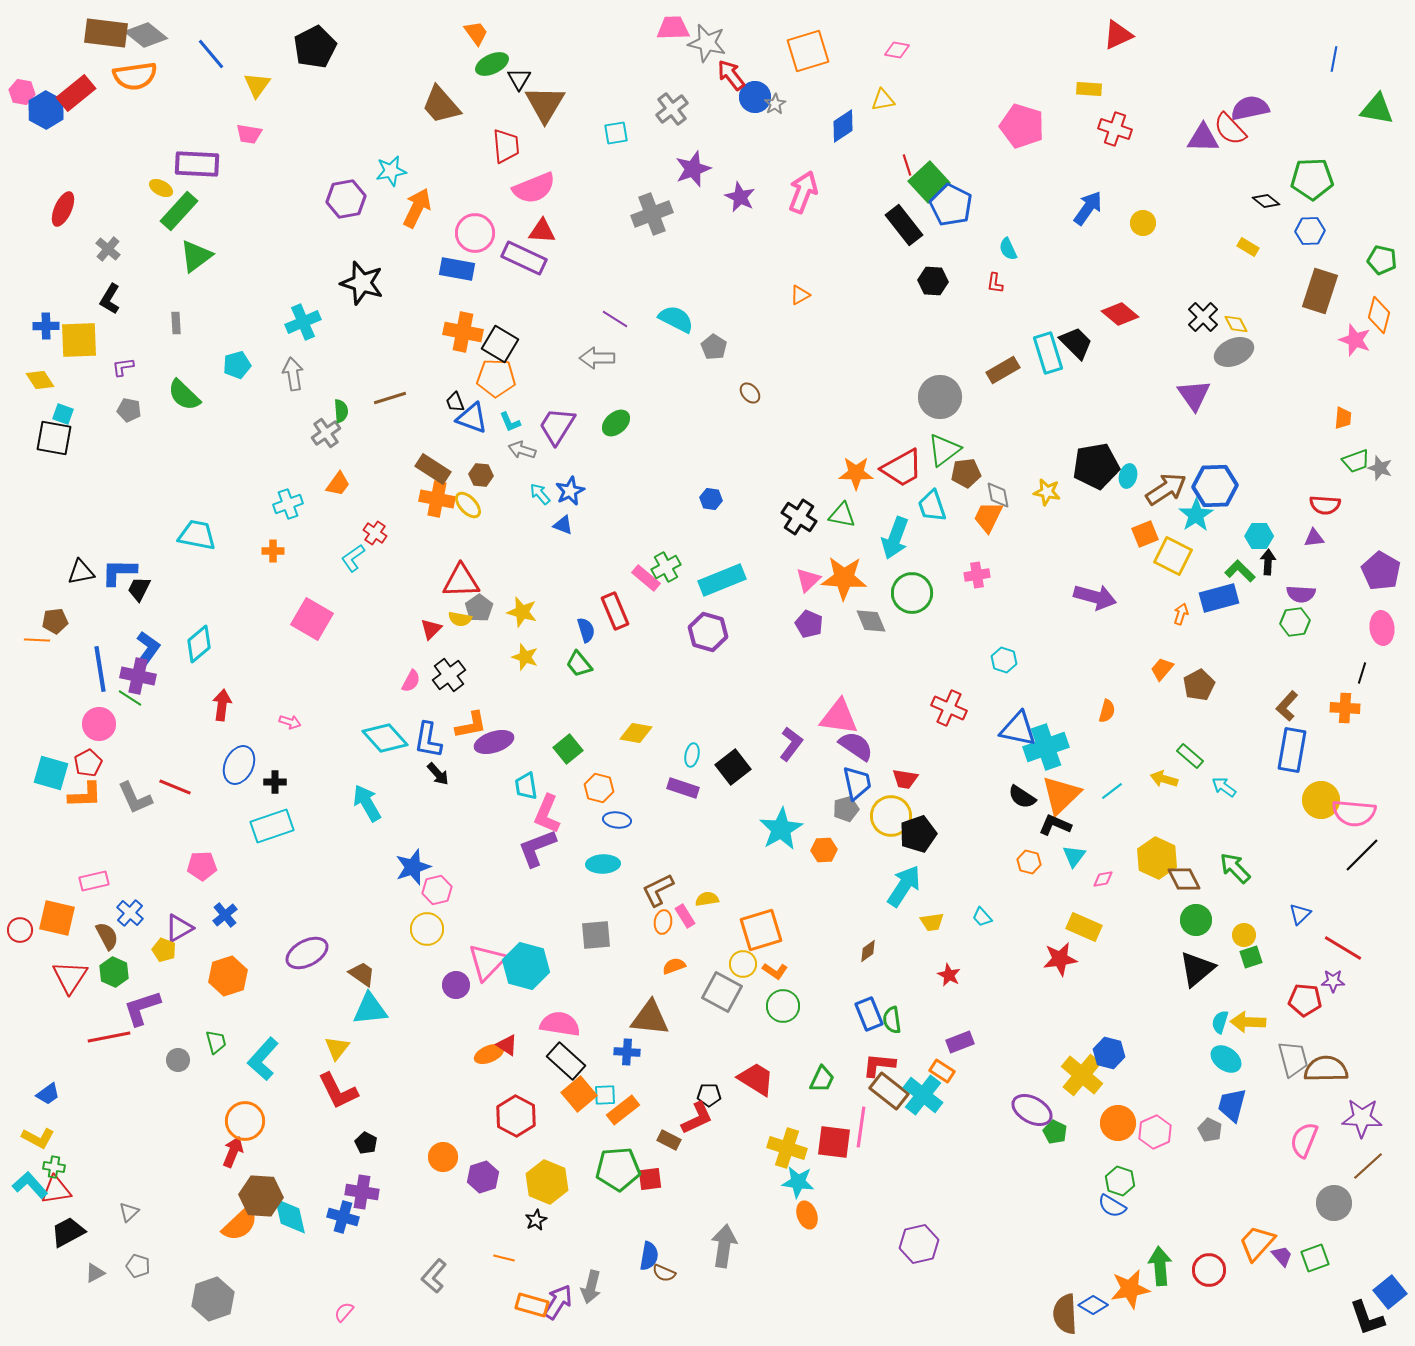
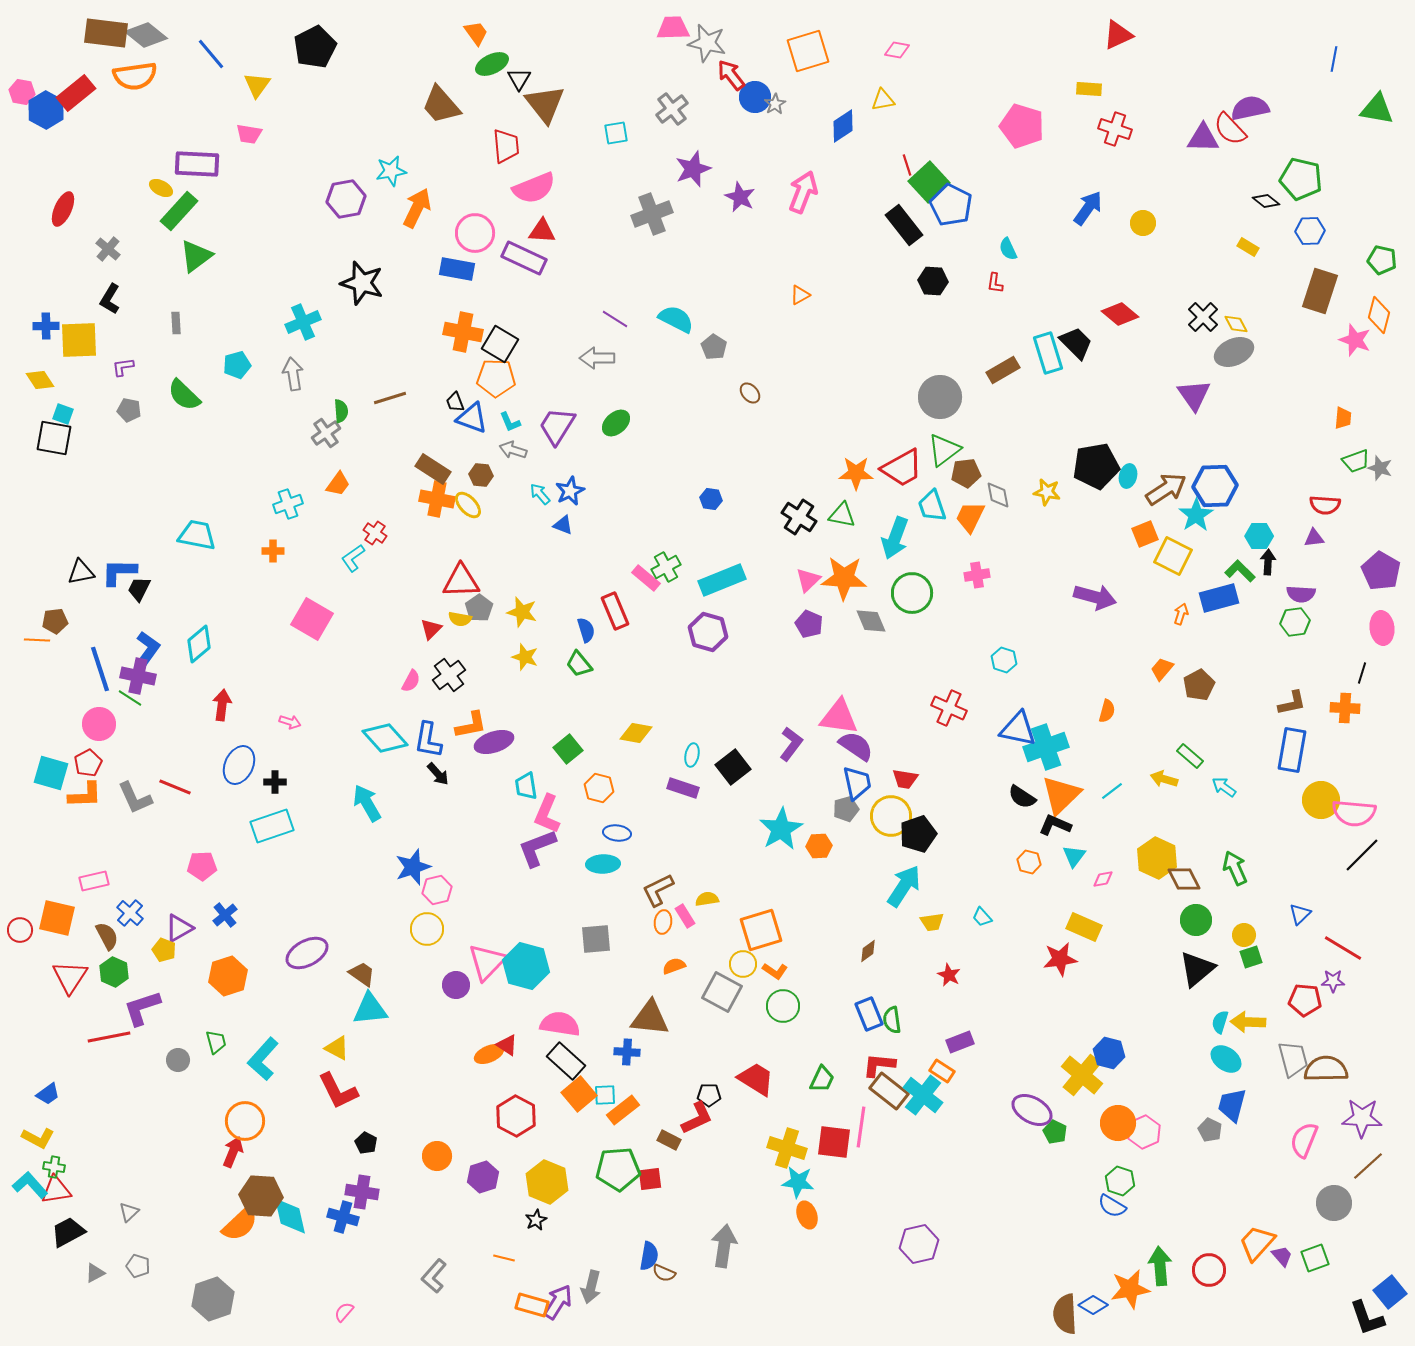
brown triangle at (545, 104): rotated 9 degrees counterclockwise
green pentagon at (1312, 179): moved 11 px left; rotated 15 degrees clockwise
gray arrow at (522, 450): moved 9 px left
orange trapezoid at (988, 517): moved 18 px left
blue line at (100, 669): rotated 9 degrees counterclockwise
brown L-shape at (1287, 706): moved 5 px right, 3 px up; rotated 144 degrees counterclockwise
blue ellipse at (617, 820): moved 13 px down
orange hexagon at (824, 850): moved 5 px left, 4 px up
green arrow at (1235, 868): rotated 20 degrees clockwise
gray square at (596, 935): moved 4 px down
yellow triangle at (337, 1048): rotated 40 degrees counterclockwise
pink hexagon at (1155, 1132): moved 11 px left
orange circle at (443, 1157): moved 6 px left, 1 px up
